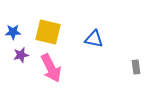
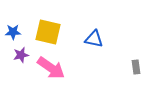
pink arrow: rotated 28 degrees counterclockwise
